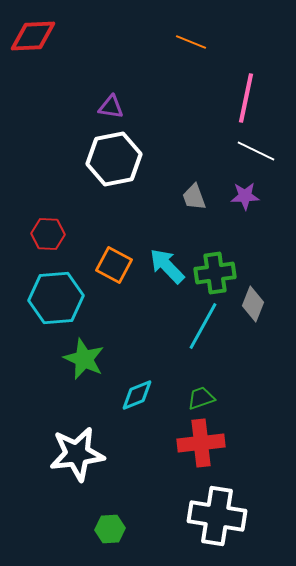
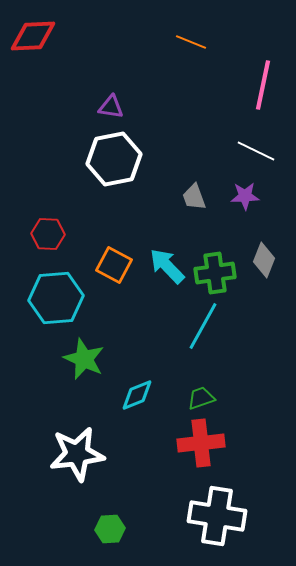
pink line: moved 17 px right, 13 px up
gray diamond: moved 11 px right, 44 px up
